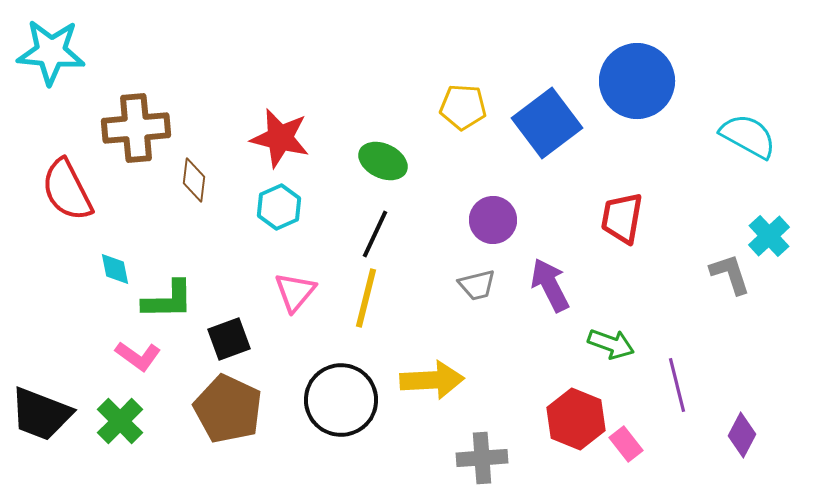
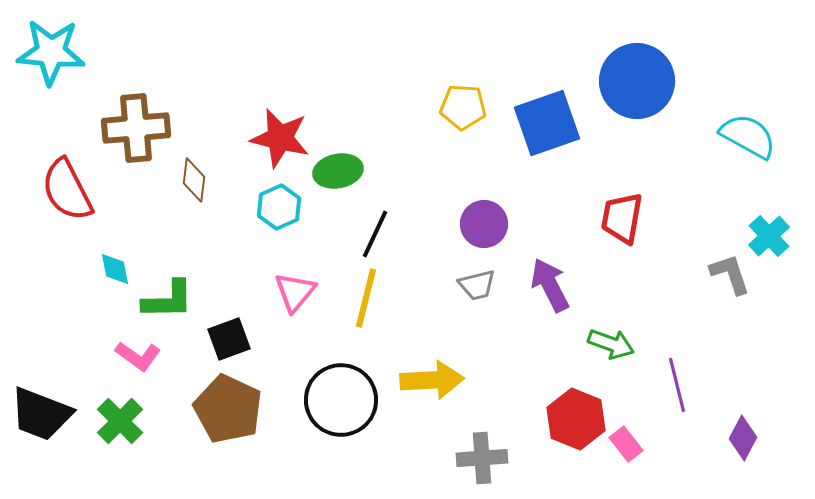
blue square: rotated 18 degrees clockwise
green ellipse: moved 45 px left, 10 px down; rotated 36 degrees counterclockwise
purple circle: moved 9 px left, 4 px down
purple diamond: moved 1 px right, 3 px down
